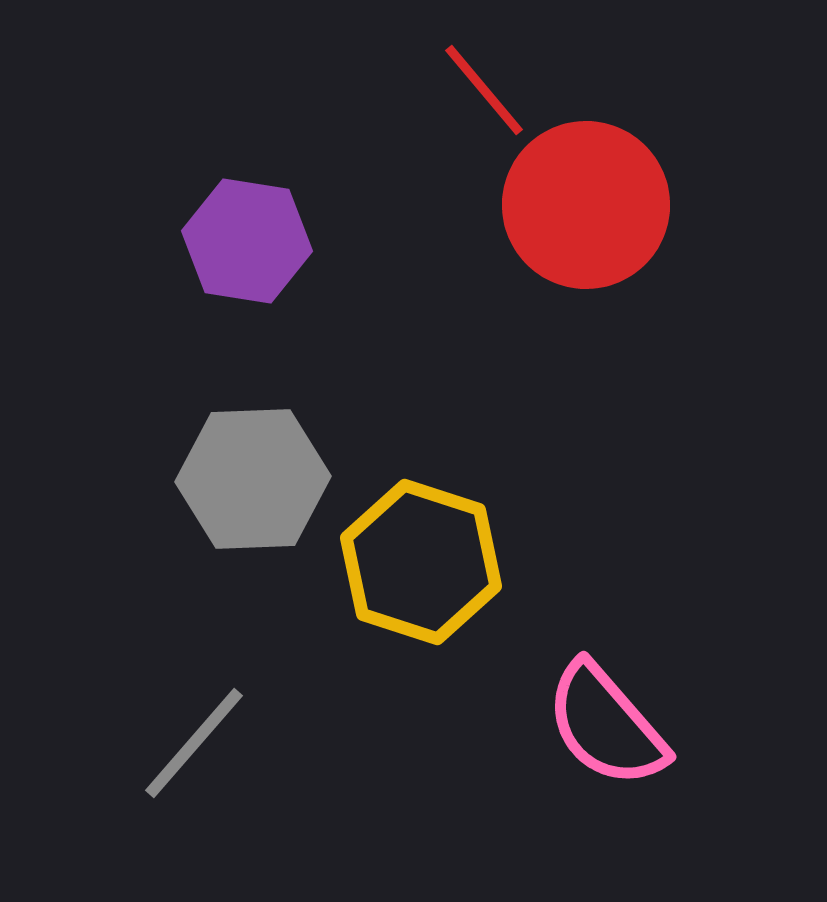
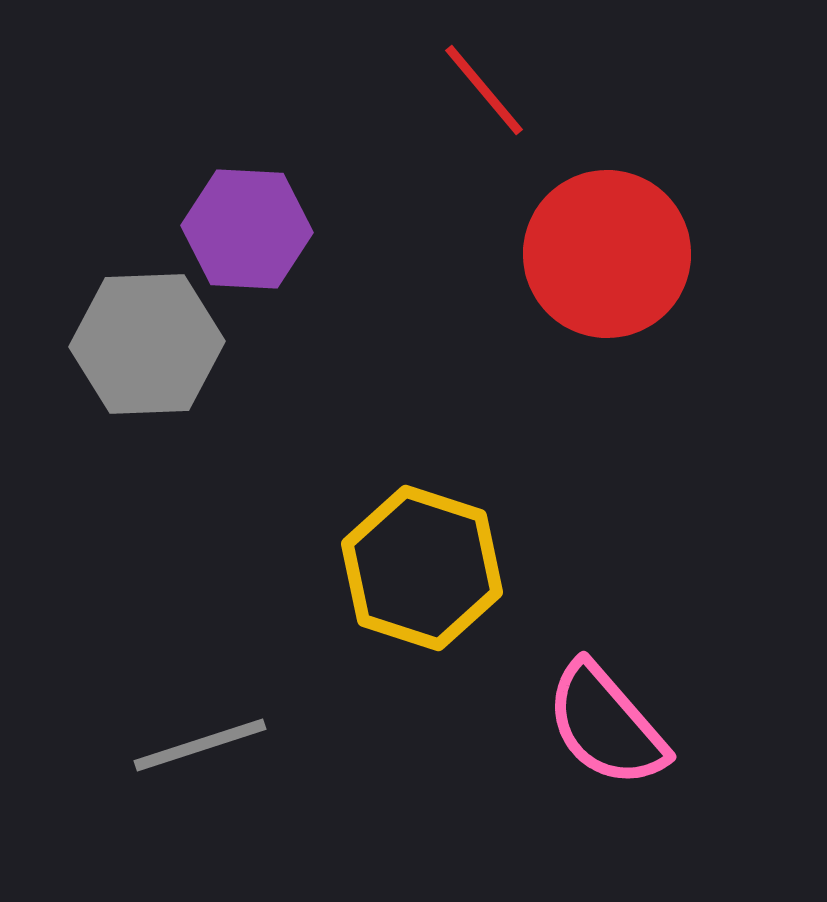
red circle: moved 21 px right, 49 px down
purple hexagon: moved 12 px up; rotated 6 degrees counterclockwise
gray hexagon: moved 106 px left, 135 px up
yellow hexagon: moved 1 px right, 6 px down
gray line: moved 6 px right, 2 px down; rotated 31 degrees clockwise
